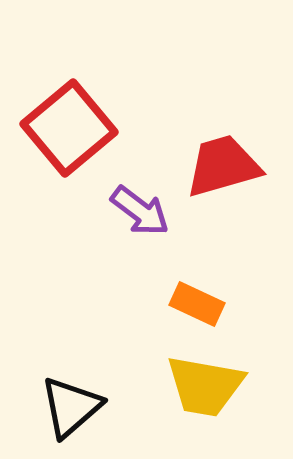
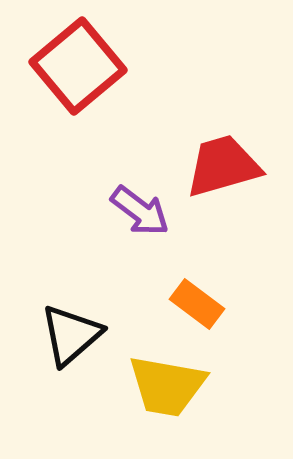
red square: moved 9 px right, 62 px up
orange rectangle: rotated 12 degrees clockwise
yellow trapezoid: moved 38 px left
black triangle: moved 72 px up
